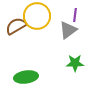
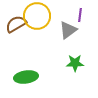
purple line: moved 5 px right
brown semicircle: moved 2 px up
